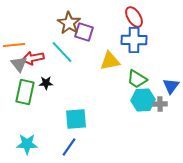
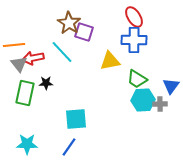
green rectangle: moved 1 px down
